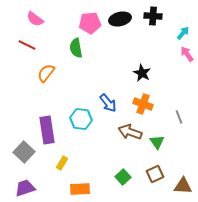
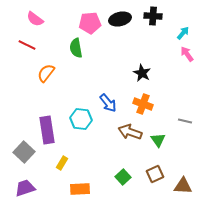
gray line: moved 6 px right, 4 px down; rotated 56 degrees counterclockwise
green triangle: moved 1 px right, 2 px up
